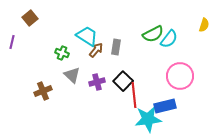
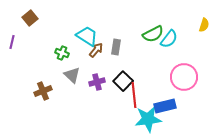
pink circle: moved 4 px right, 1 px down
